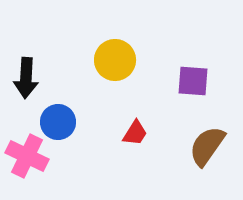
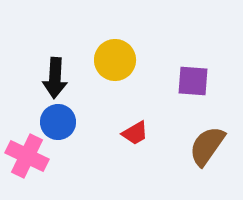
black arrow: moved 29 px right
red trapezoid: rotated 28 degrees clockwise
